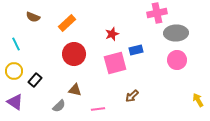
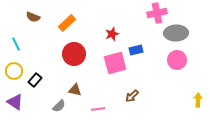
yellow arrow: rotated 32 degrees clockwise
